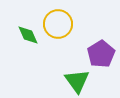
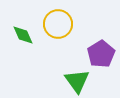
green diamond: moved 5 px left
